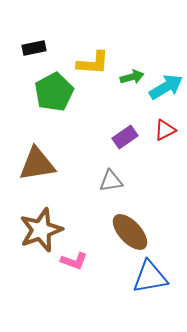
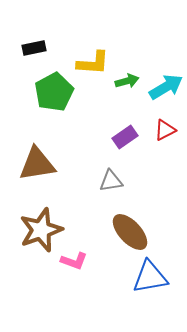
green arrow: moved 5 px left, 4 px down
